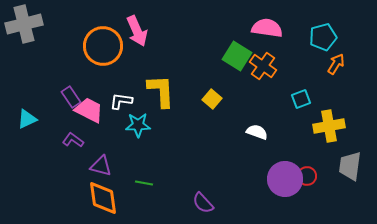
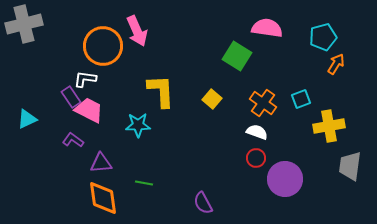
orange cross: moved 37 px down
white L-shape: moved 36 px left, 22 px up
purple triangle: moved 3 px up; rotated 20 degrees counterclockwise
red circle: moved 51 px left, 18 px up
purple semicircle: rotated 15 degrees clockwise
